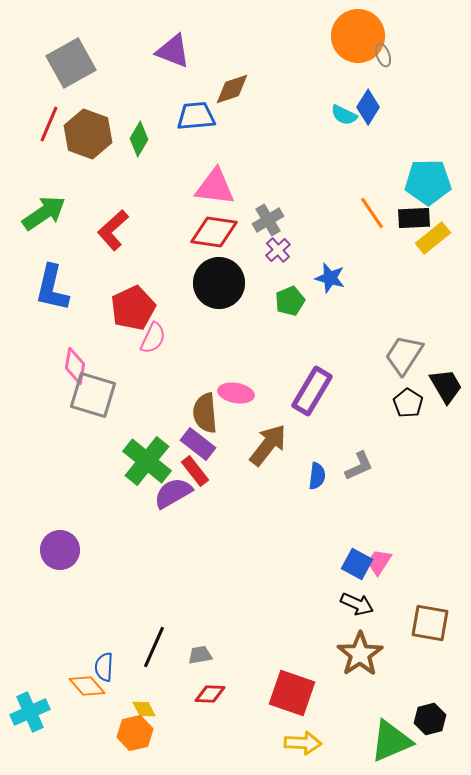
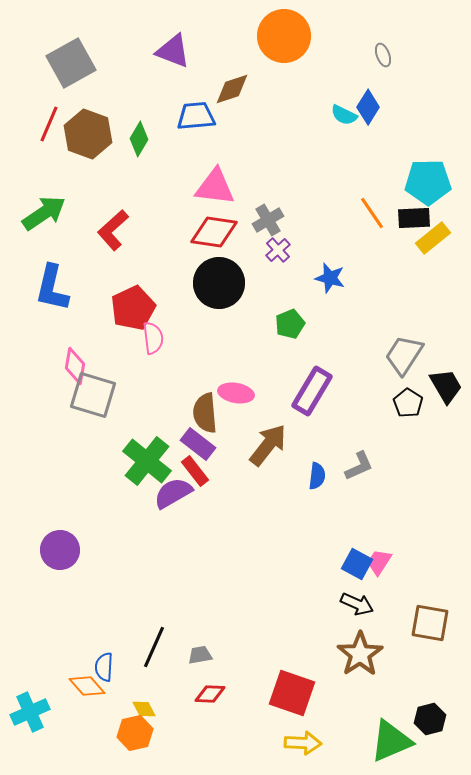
orange circle at (358, 36): moved 74 px left
green pentagon at (290, 301): moved 23 px down
pink semicircle at (153, 338): rotated 32 degrees counterclockwise
